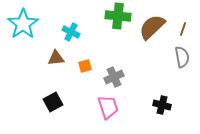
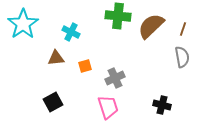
brown semicircle: moved 1 px left, 1 px up
gray cross: moved 1 px right, 1 px down
